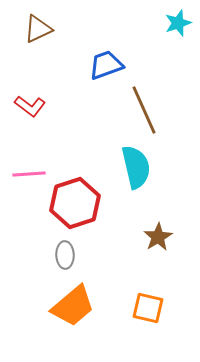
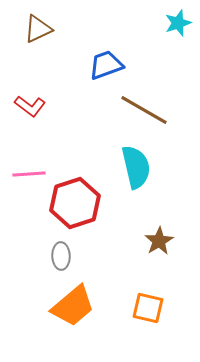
brown line: rotated 36 degrees counterclockwise
brown star: moved 1 px right, 4 px down
gray ellipse: moved 4 px left, 1 px down
